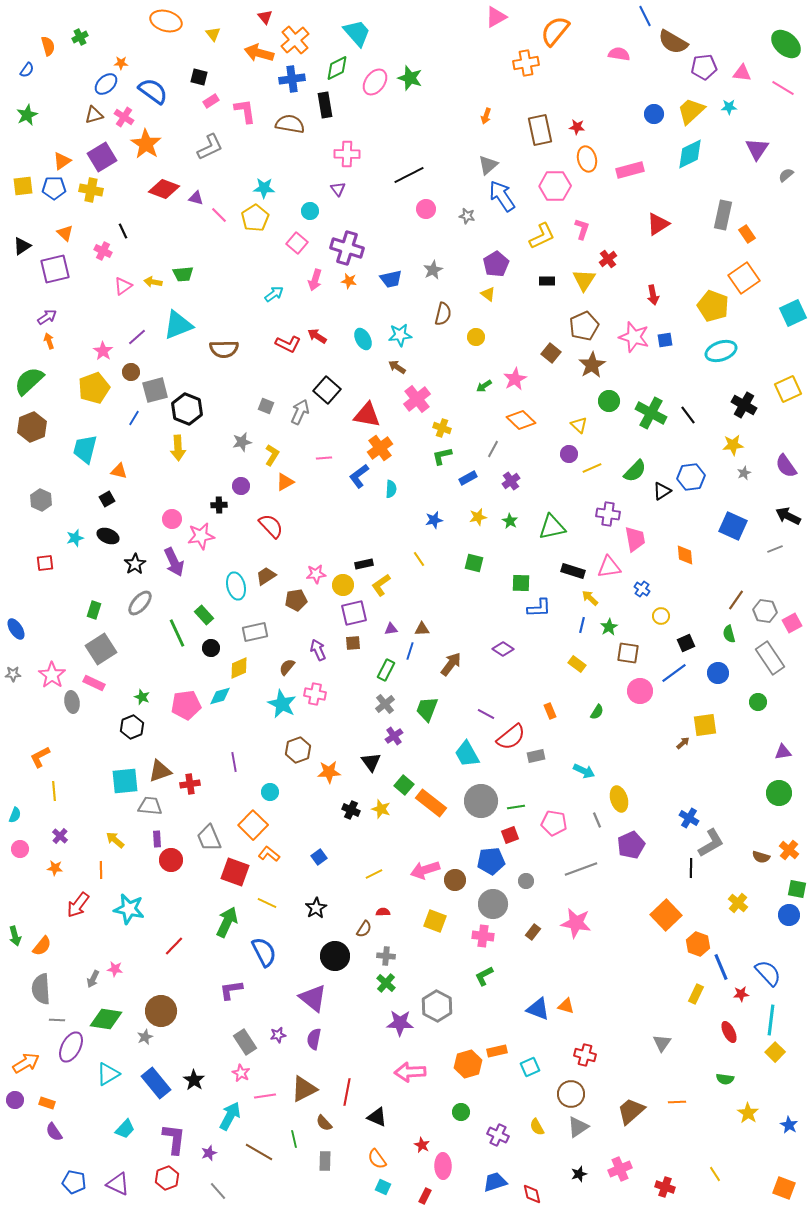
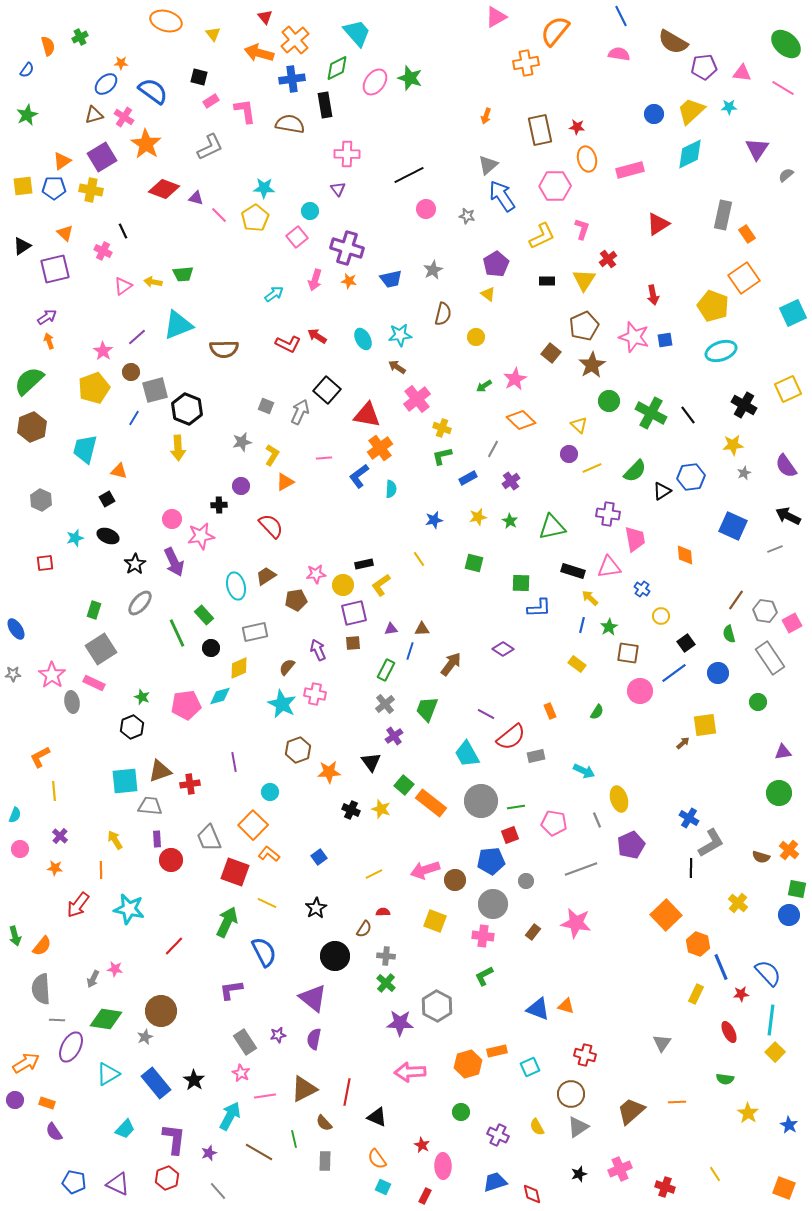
blue line at (645, 16): moved 24 px left
pink square at (297, 243): moved 6 px up; rotated 10 degrees clockwise
black square at (686, 643): rotated 12 degrees counterclockwise
yellow arrow at (115, 840): rotated 18 degrees clockwise
